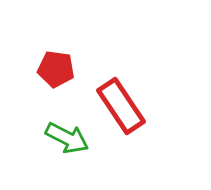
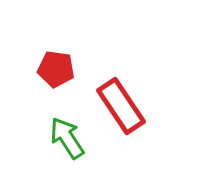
green arrow: rotated 150 degrees counterclockwise
